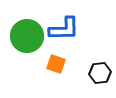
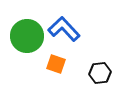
blue L-shape: rotated 132 degrees counterclockwise
